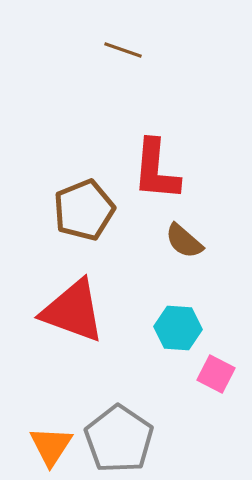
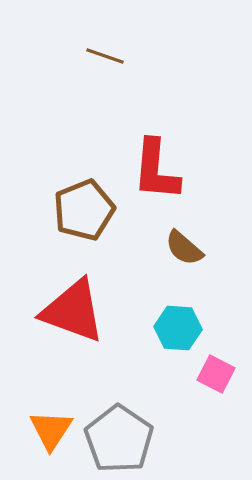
brown line: moved 18 px left, 6 px down
brown semicircle: moved 7 px down
orange triangle: moved 16 px up
